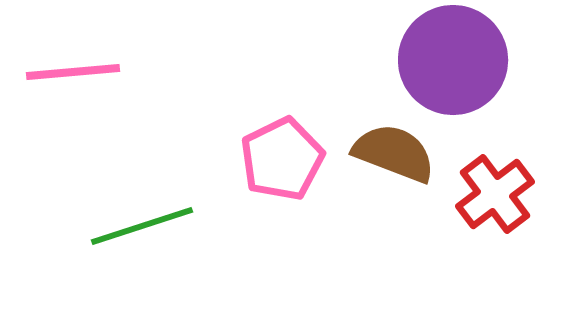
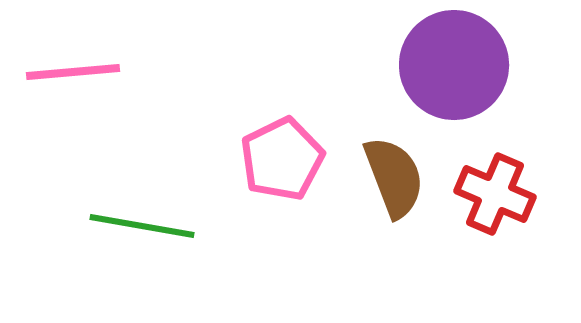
purple circle: moved 1 px right, 5 px down
brown semicircle: moved 24 px down; rotated 48 degrees clockwise
red cross: rotated 30 degrees counterclockwise
green line: rotated 28 degrees clockwise
